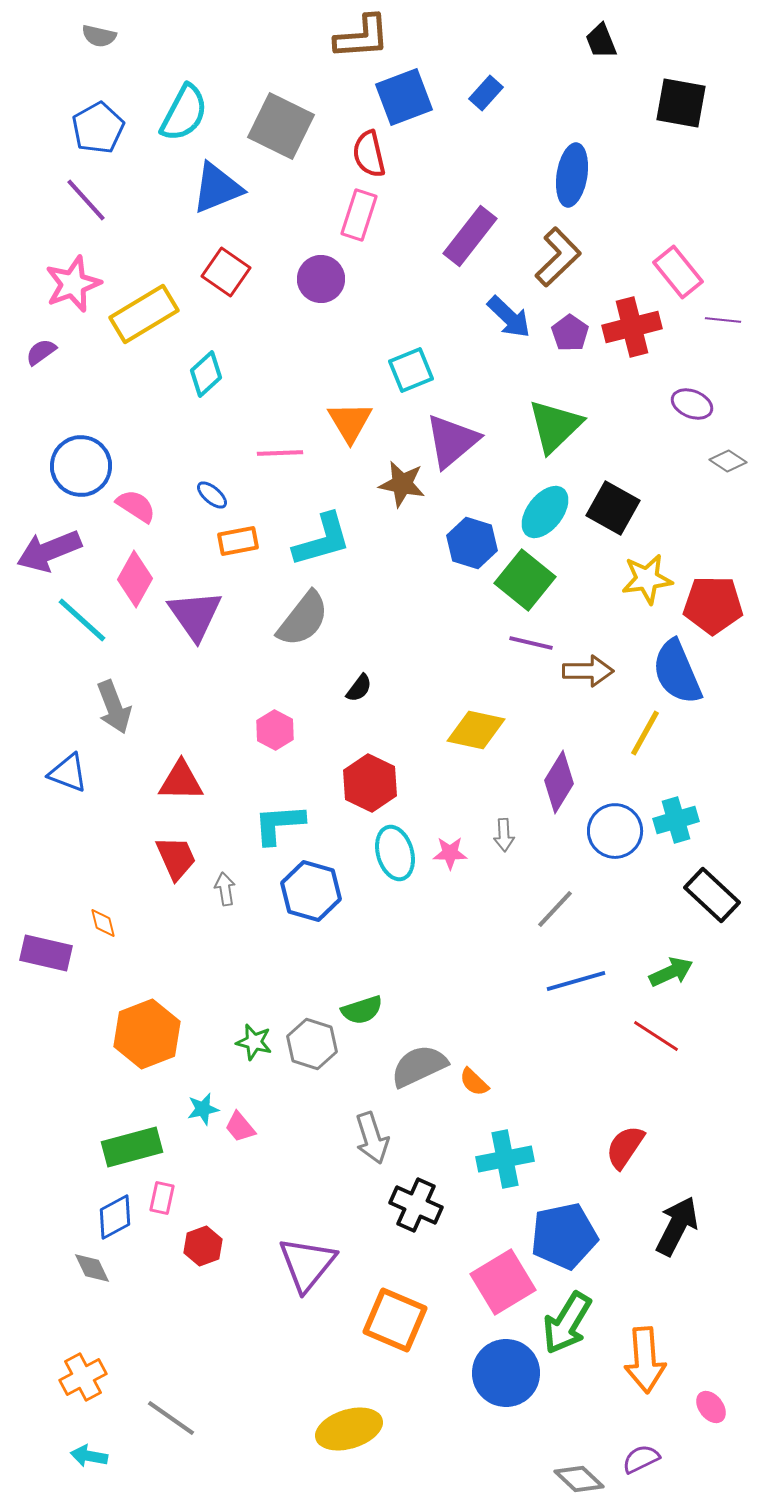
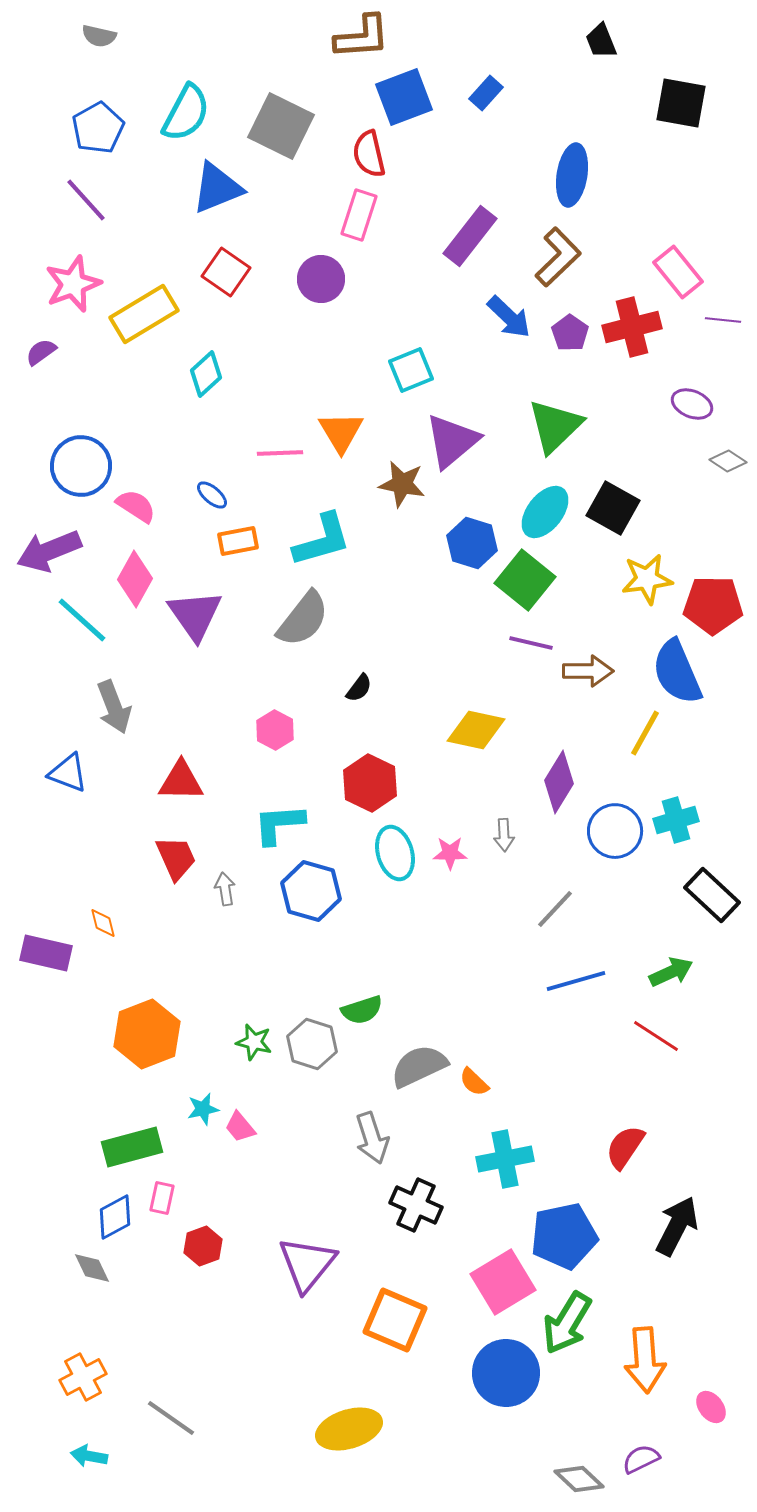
cyan semicircle at (184, 113): moved 2 px right
orange triangle at (350, 422): moved 9 px left, 10 px down
